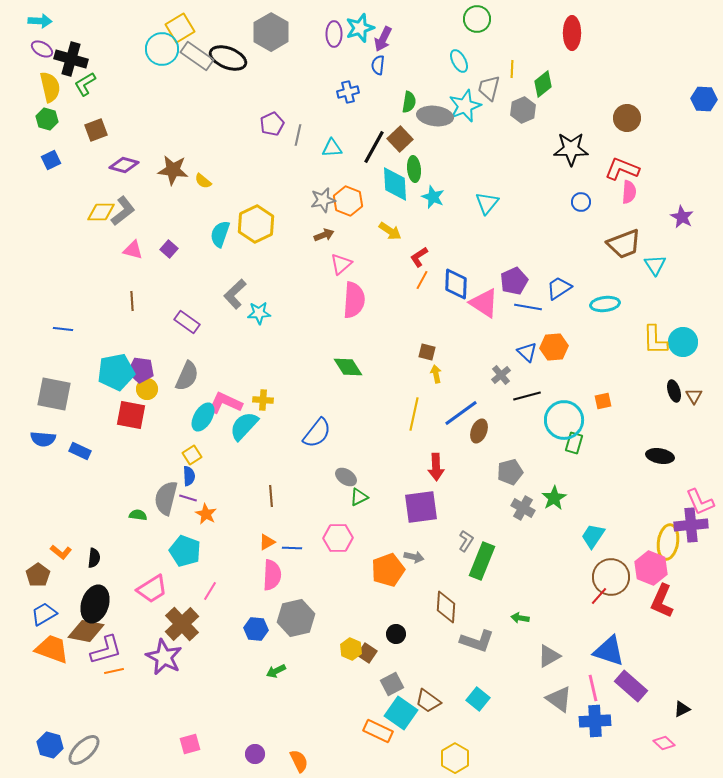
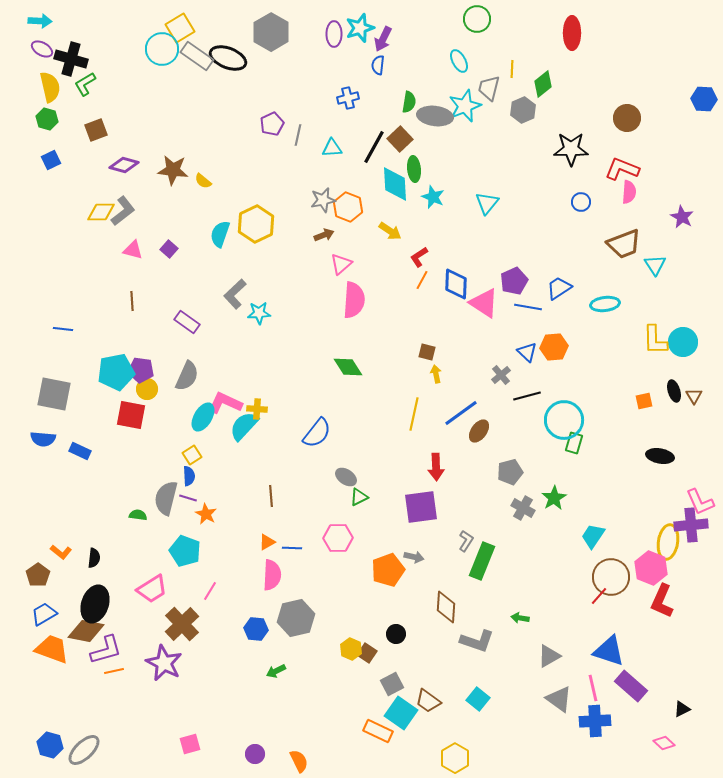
blue cross at (348, 92): moved 6 px down
orange hexagon at (348, 201): moved 6 px down
yellow cross at (263, 400): moved 6 px left, 9 px down
orange square at (603, 401): moved 41 px right
brown ellipse at (479, 431): rotated 15 degrees clockwise
purple star at (164, 657): moved 6 px down
